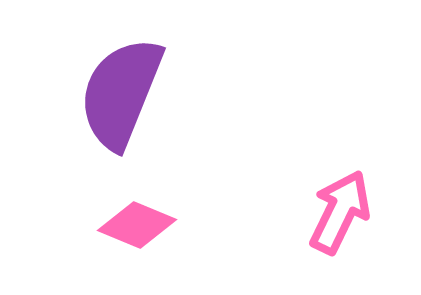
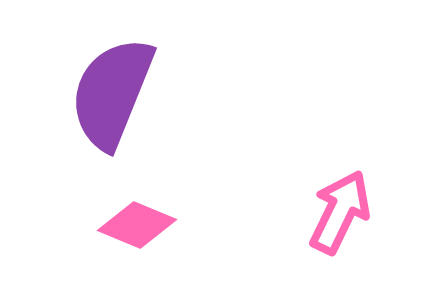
purple semicircle: moved 9 px left
